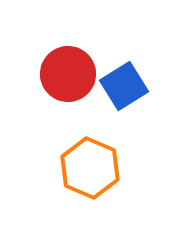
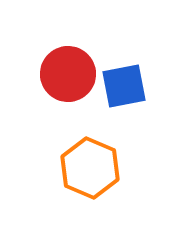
blue square: rotated 21 degrees clockwise
